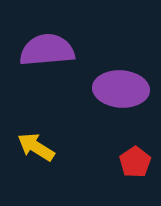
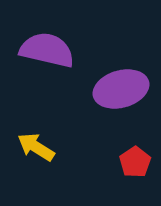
purple semicircle: rotated 18 degrees clockwise
purple ellipse: rotated 20 degrees counterclockwise
